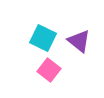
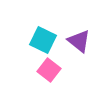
cyan square: moved 2 px down
